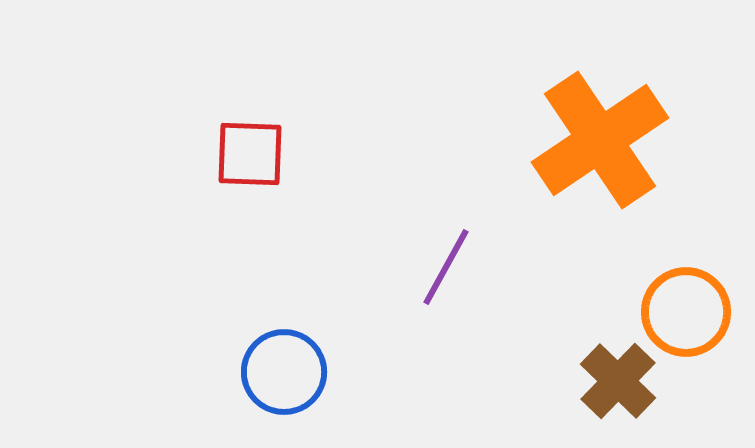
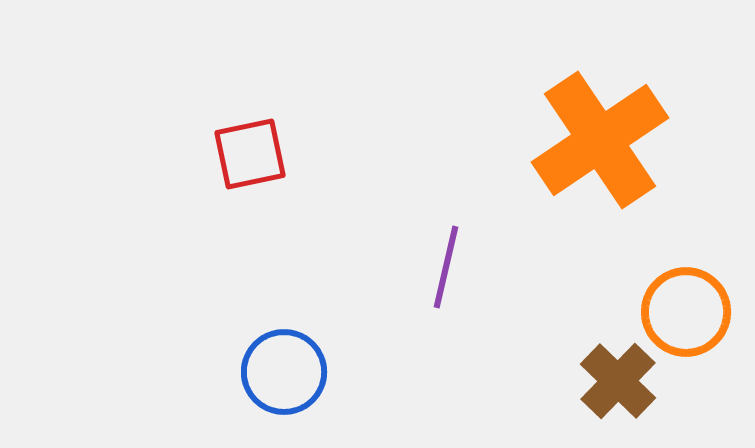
red square: rotated 14 degrees counterclockwise
purple line: rotated 16 degrees counterclockwise
